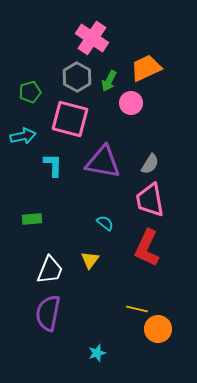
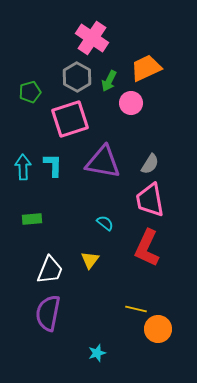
pink square: rotated 33 degrees counterclockwise
cyan arrow: moved 31 px down; rotated 80 degrees counterclockwise
yellow line: moved 1 px left
